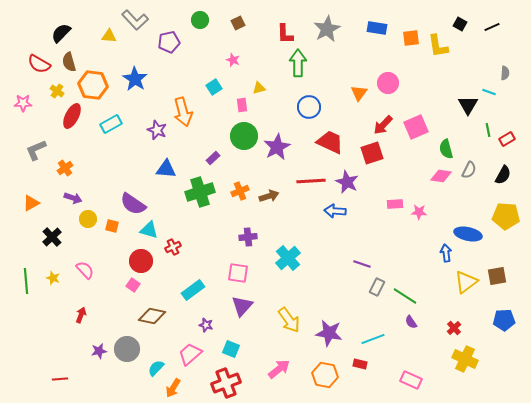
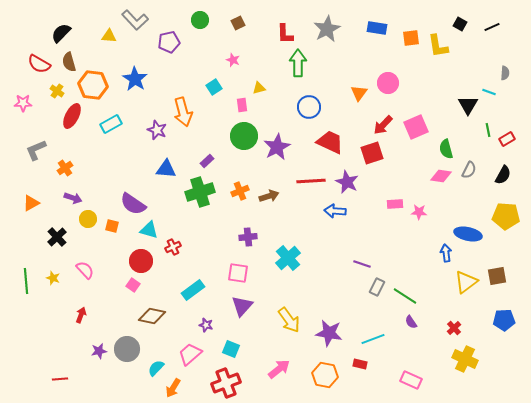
purple rectangle at (213, 158): moved 6 px left, 3 px down
black cross at (52, 237): moved 5 px right
